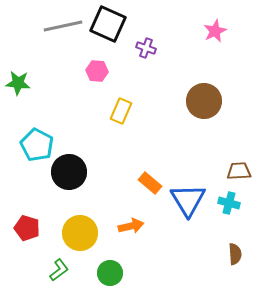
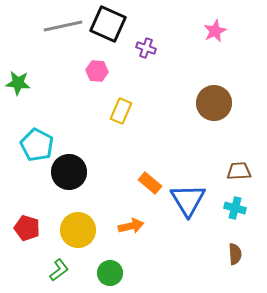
brown circle: moved 10 px right, 2 px down
cyan cross: moved 6 px right, 5 px down
yellow circle: moved 2 px left, 3 px up
